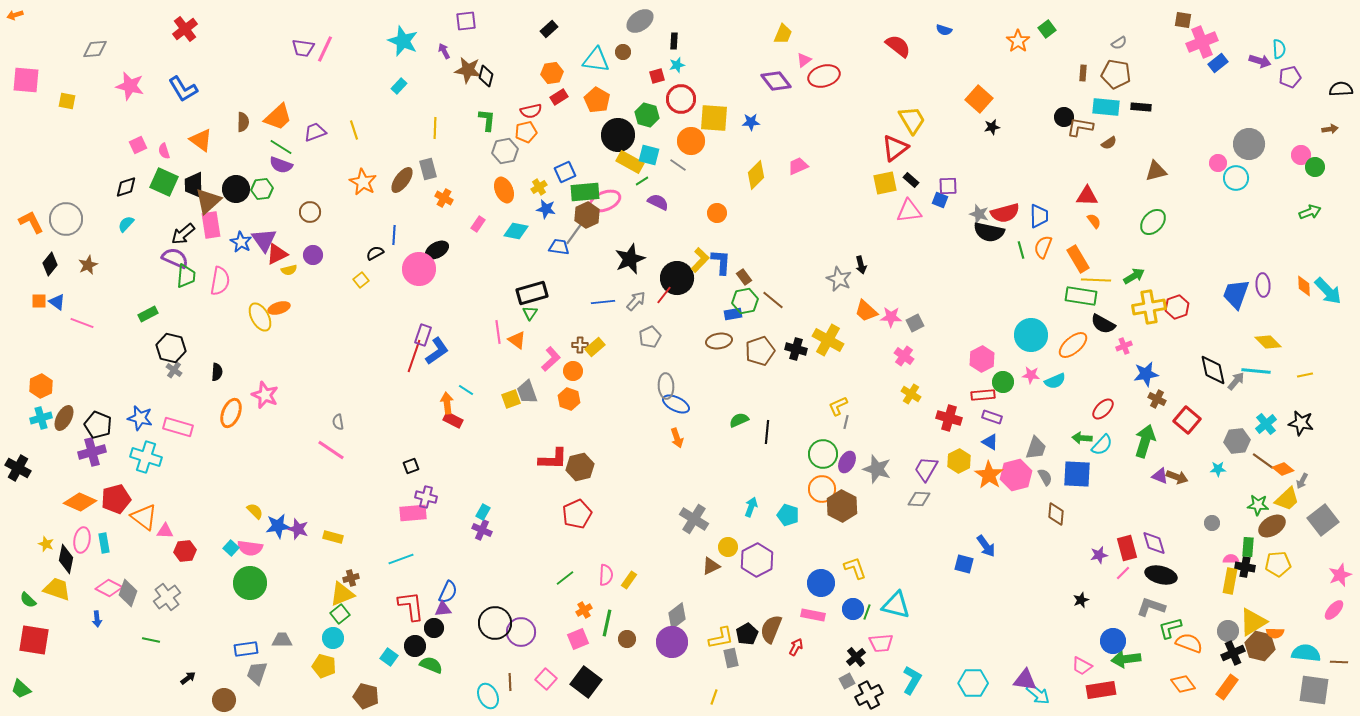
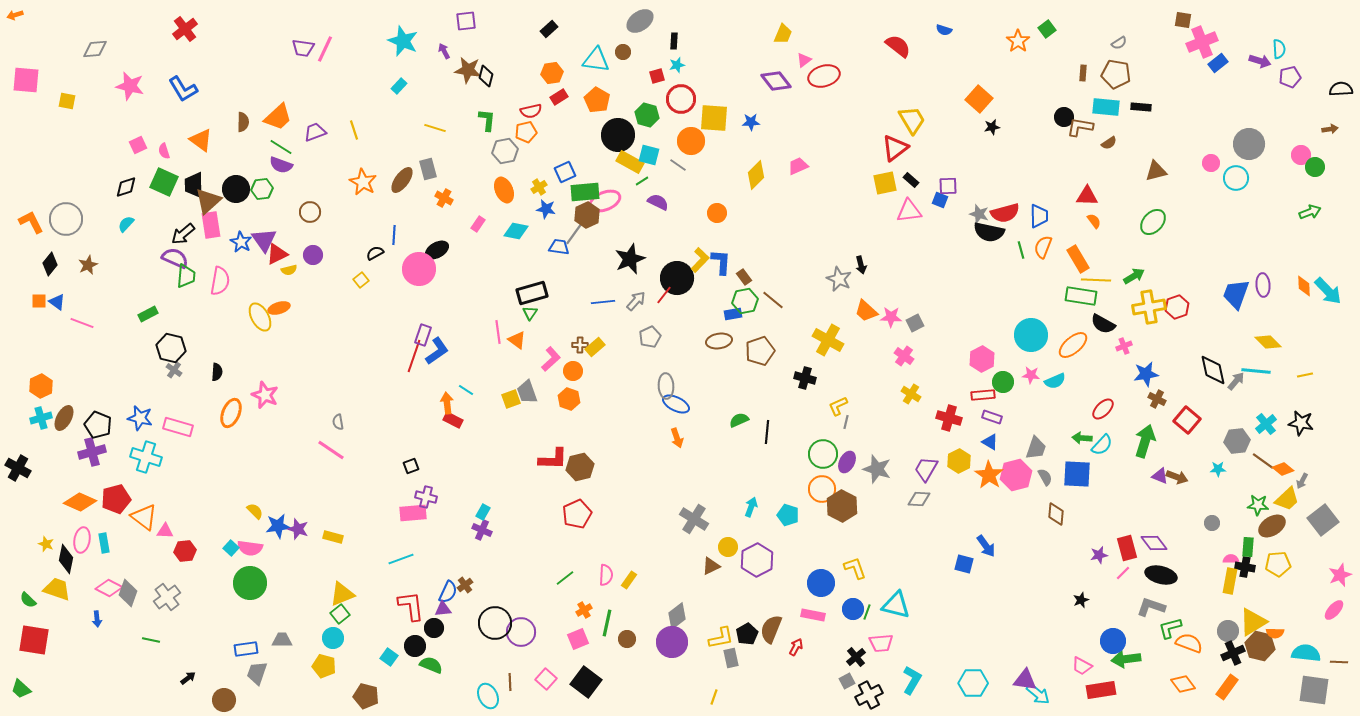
yellow line at (435, 128): rotated 75 degrees counterclockwise
pink circle at (1218, 163): moved 7 px left
black cross at (796, 349): moved 9 px right, 29 px down
purple diamond at (1154, 543): rotated 20 degrees counterclockwise
brown cross at (351, 578): moved 114 px right, 7 px down; rotated 21 degrees counterclockwise
